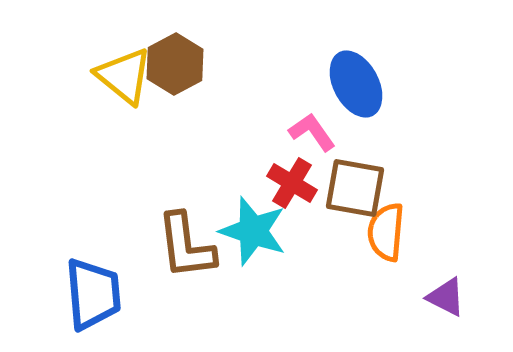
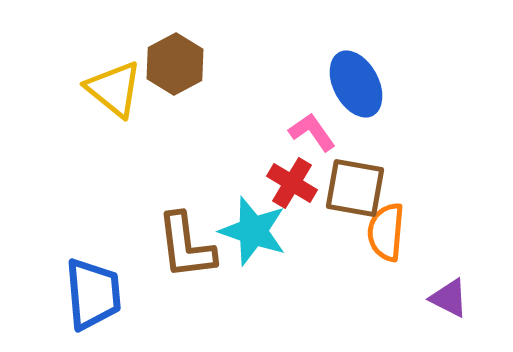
yellow triangle: moved 10 px left, 13 px down
purple triangle: moved 3 px right, 1 px down
